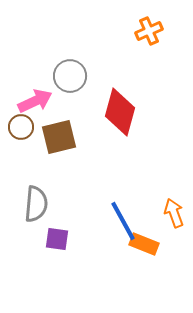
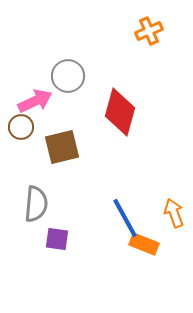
gray circle: moved 2 px left
brown square: moved 3 px right, 10 px down
blue line: moved 2 px right, 3 px up
